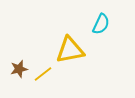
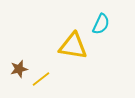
yellow triangle: moved 3 px right, 4 px up; rotated 20 degrees clockwise
yellow line: moved 2 px left, 5 px down
